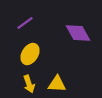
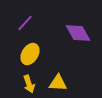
purple line: rotated 12 degrees counterclockwise
yellow triangle: moved 1 px right, 1 px up
